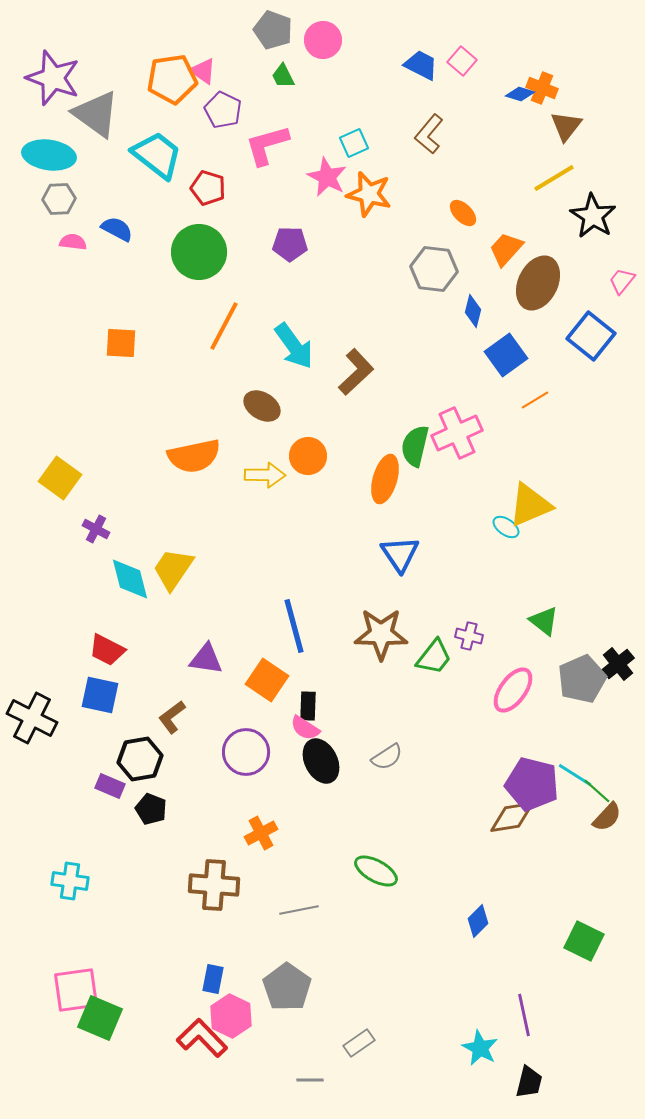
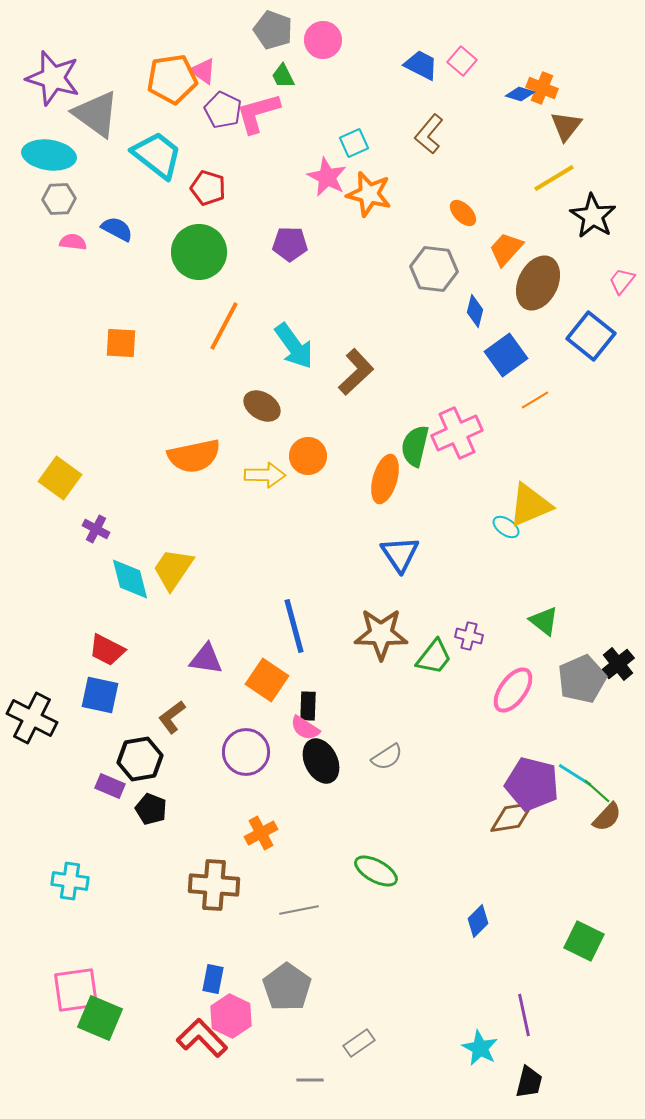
purple star at (53, 78): rotated 4 degrees counterclockwise
pink L-shape at (267, 145): moved 9 px left, 32 px up
blue diamond at (473, 311): moved 2 px right
